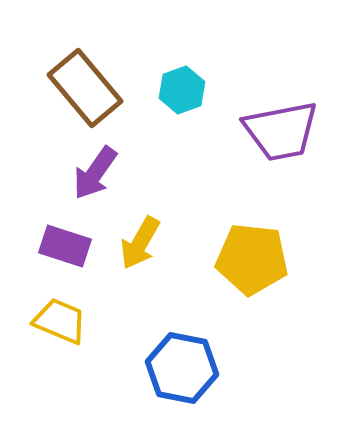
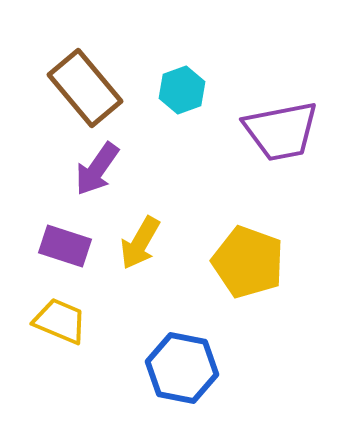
purple arrow: moved 2 px right, 4 px up
yellow pentagon: moved 4 px left, 3 px down; rotated 14 degrees clockwise
